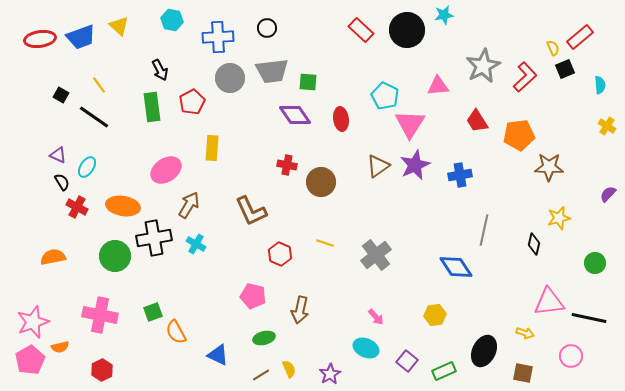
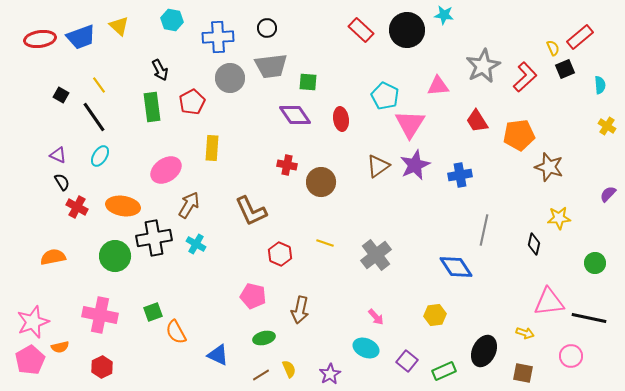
cyan star at (444, 15): rotated 18 degrees clockwise
gray trapezoid at (272, 71): moved 1 px left, 5 px up
black line at (94, 117): rotated 20 degrees clockwise
cyan ellipse at (87, 167): moved 13 px right, 11 px up
brown star at (549, 167): rotated 16 degrees clockwise
yellow star at (559, 218): rotated 10 degrees clockwise
red hexagon at (102, 370): moved 3 px up
